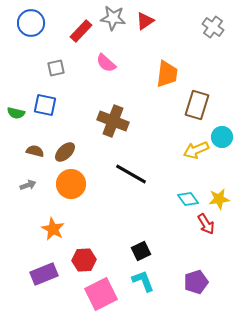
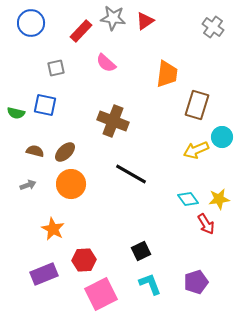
cyan L-shape: moved 7 px right, 3 px down
